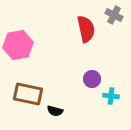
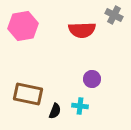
red semicircle: moved 4 px left, 1 px down; rotated 100 degrees clockwise
pink hexagon: moved 5 px right, 19 px up
cyan cross: moved 31 px left, 10 px down
black semicircle: rotated 84 degrees counterclockwise
